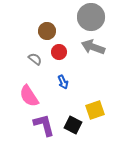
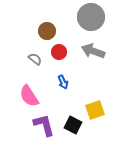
gray arrow: moved 4 px down
